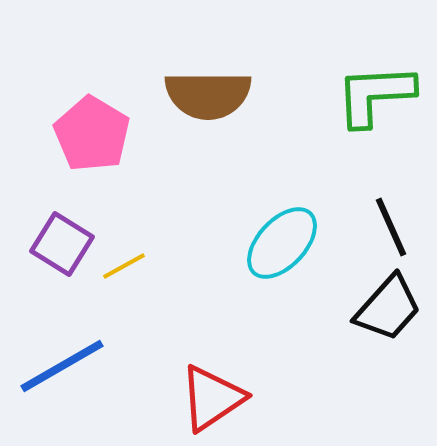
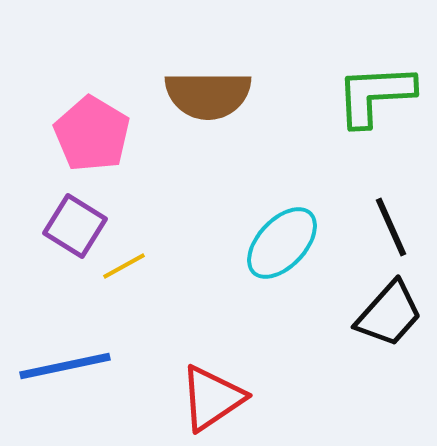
purple square: moved 13 px right, 18 px up
black trapezoid: moved 1 px right, 6 px down
blue line: moved 3 px right; rotated 18 degrees clockwise
